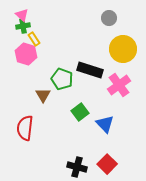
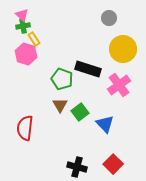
black rectangle: moved 2 px left, 1 px up
brown triangle: moved 17 px right, 10 px down
red square: moved 6 px right
